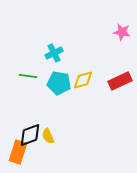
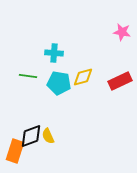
cyan cross: rotated 30 degrees clockwise
yellow diamond: moved 3 px up
black diamond: moved 1 px right, 1 px down
orange rectangle: moved 3 px left, 1 px up
